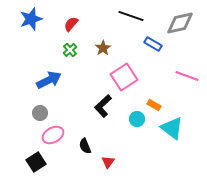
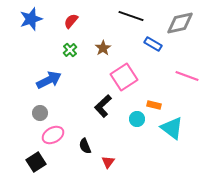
red semicircle: moved 3 px up
orange rectangle: rotated 16 degrees counterclockwise
